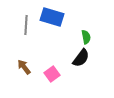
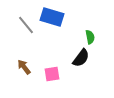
gray line: rotated 42 degrees counterclockwise
green semicircle: moved 4 px right
pink square: rotated 28 degrees clockwise
